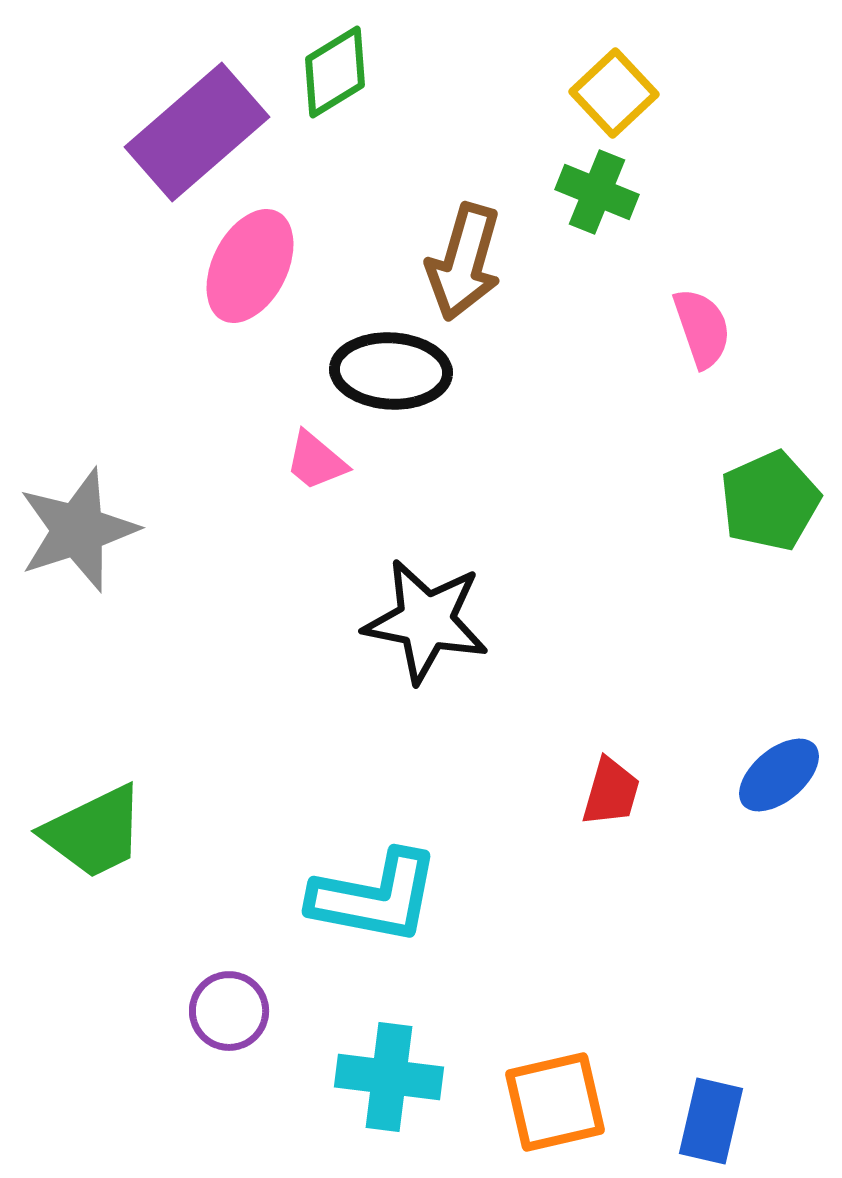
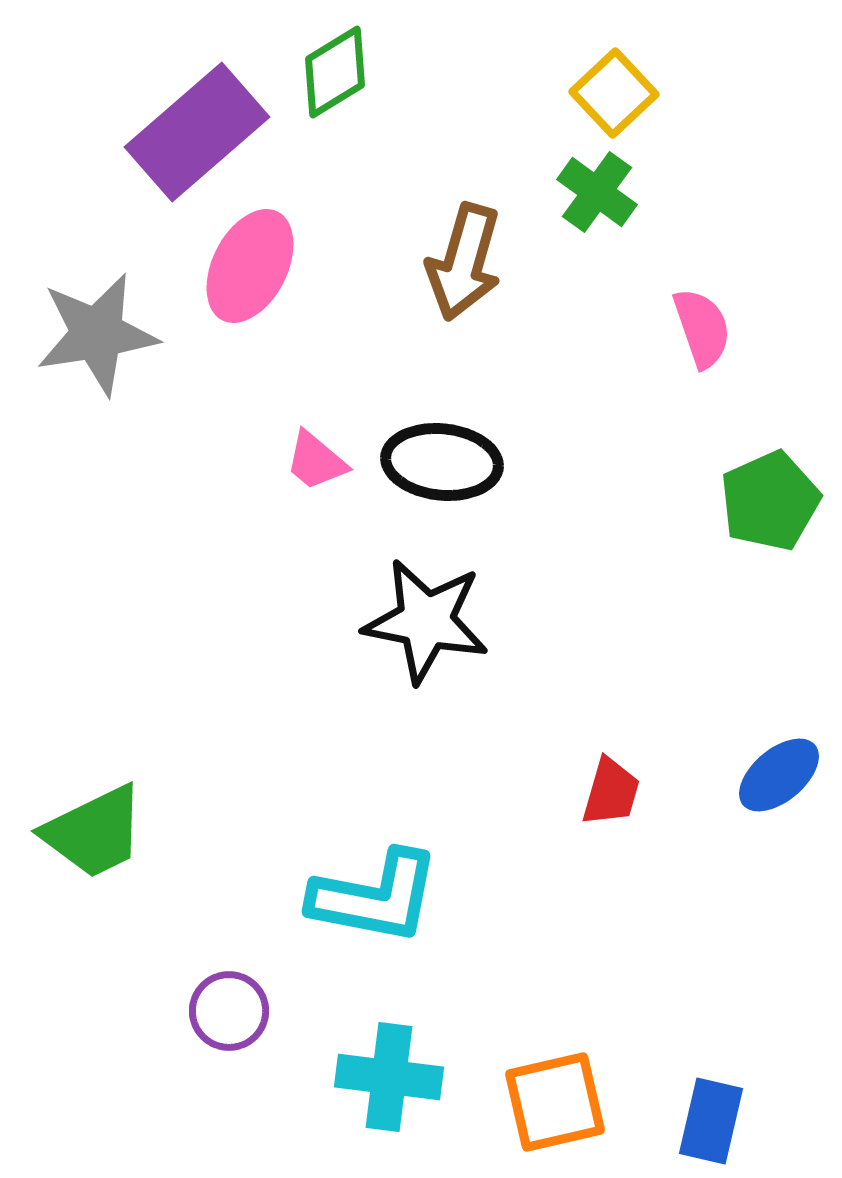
green cross: rotated 14 degrees clockwise
black ellipse: moved 51 px right, 91 px down; rotated 3 degrees clockwise
gray star: moved 19 px right, 196 px up; rotated 9 degrees clockwise
